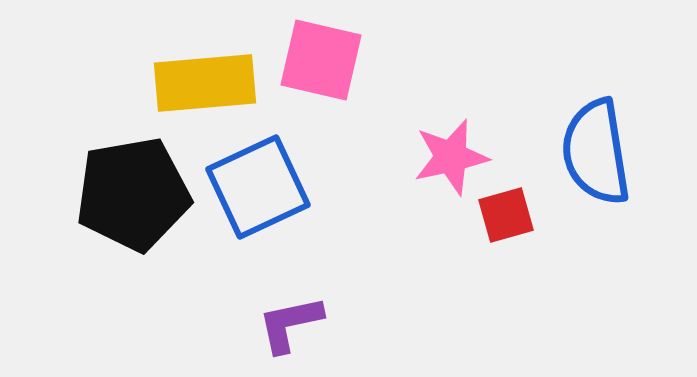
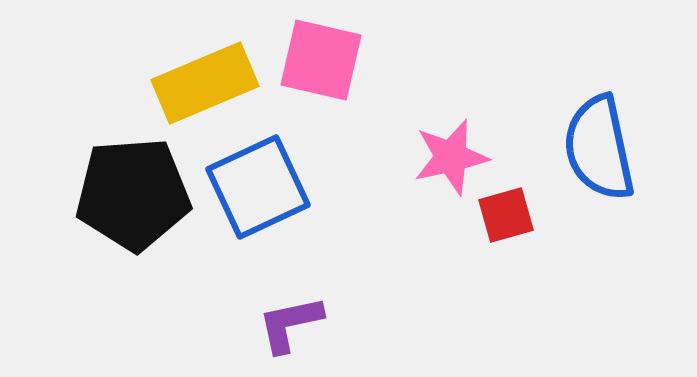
yellow rectangle: rotated 18 degrees counterclockwise
blue semicircle: moved 3 px right, 4 px up; rotated 3 degrees counterclockwise
black pentagon: rotated 6 degrees clockwise
